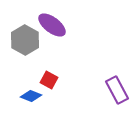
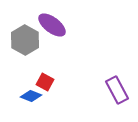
red square: moved 4 px left, 2 px down
